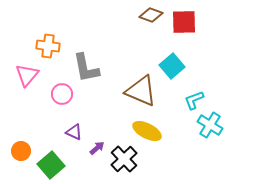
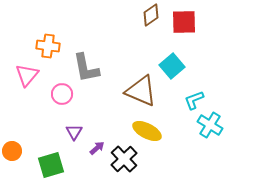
brown diamond: rotated 55 degrees counterclockwise
purple triangle: rotated 36 degrees clockwise
orange circle: moved 9 px left
green square: rotated 24 degrees clockwise
